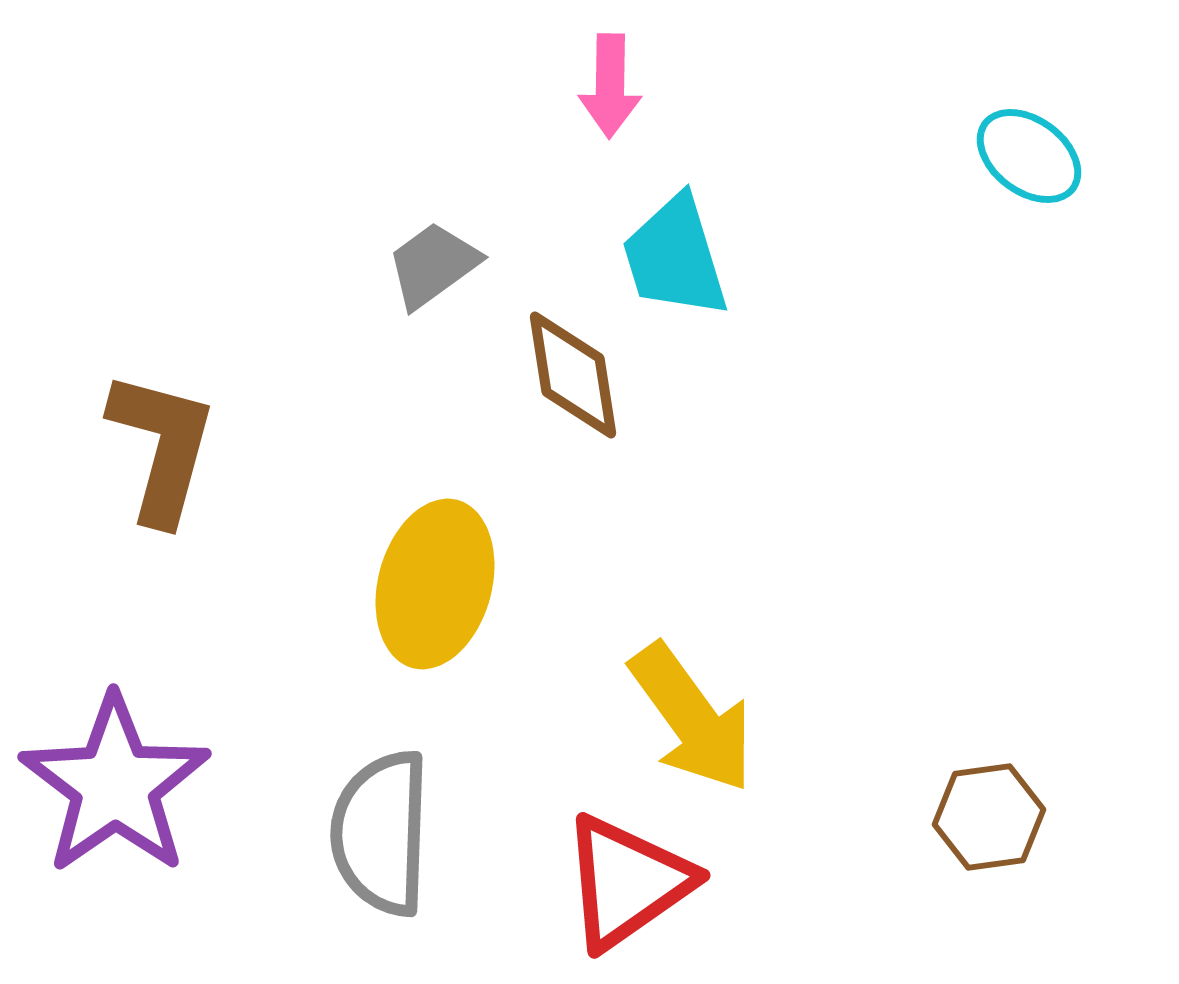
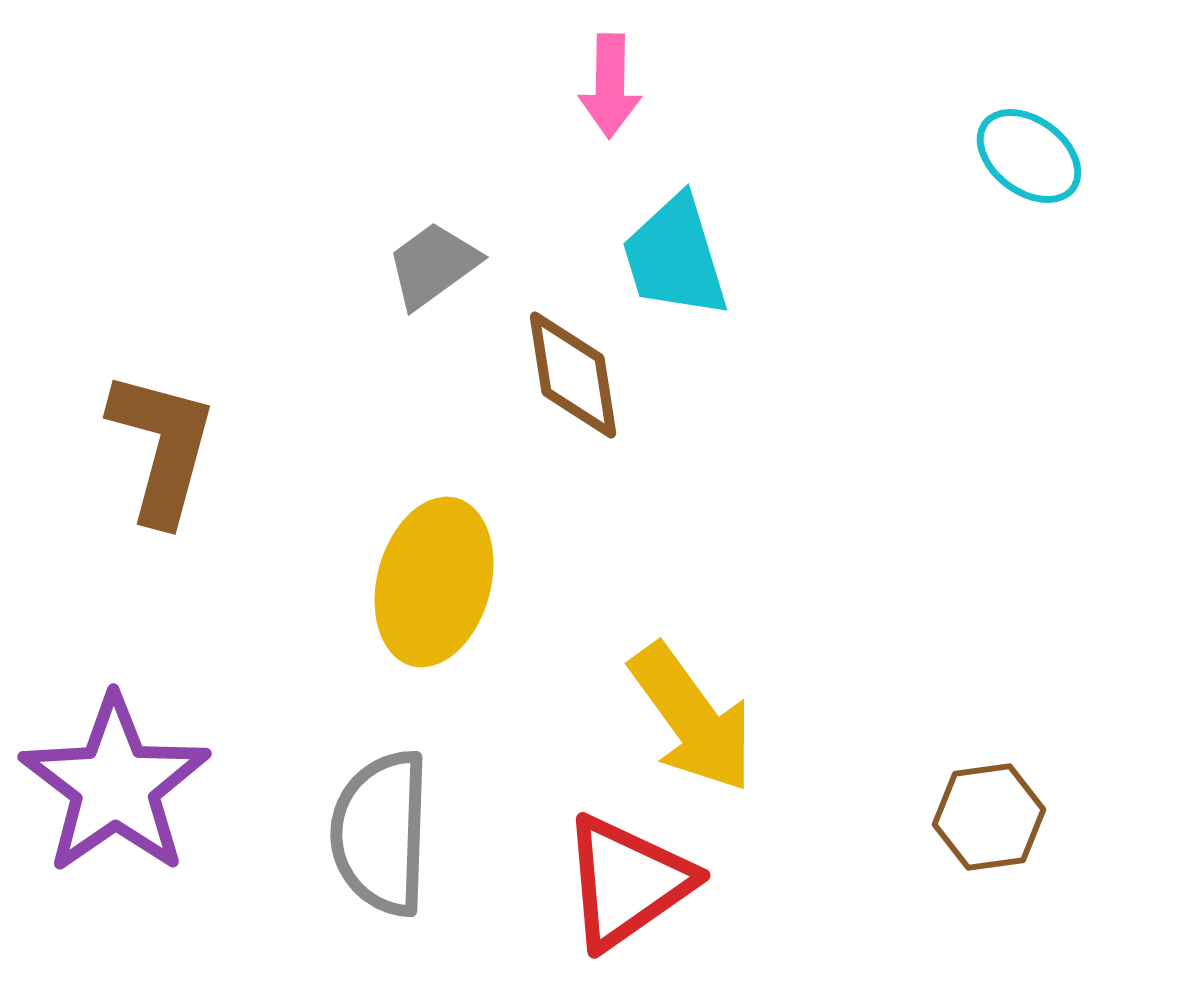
yellow ellipse: moved 1 px left, 2 px up
